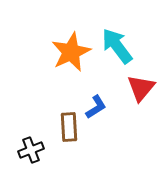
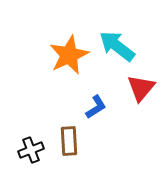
cyan arrow: rotated 15 degrees counterclockwise
orange star: moved 2 px left, 3 px down
brown rectangle: moved 14 px down
